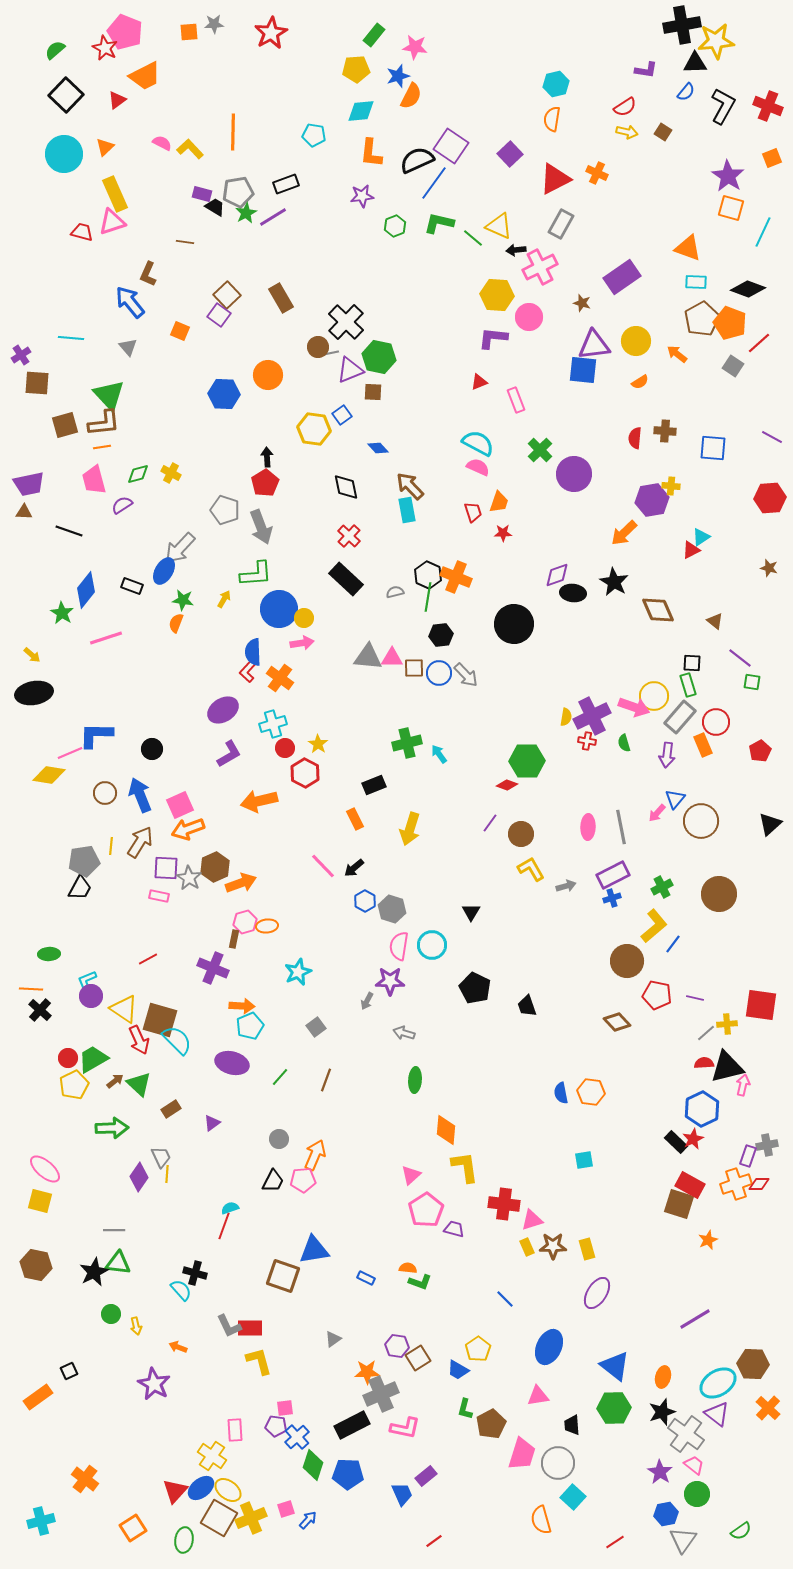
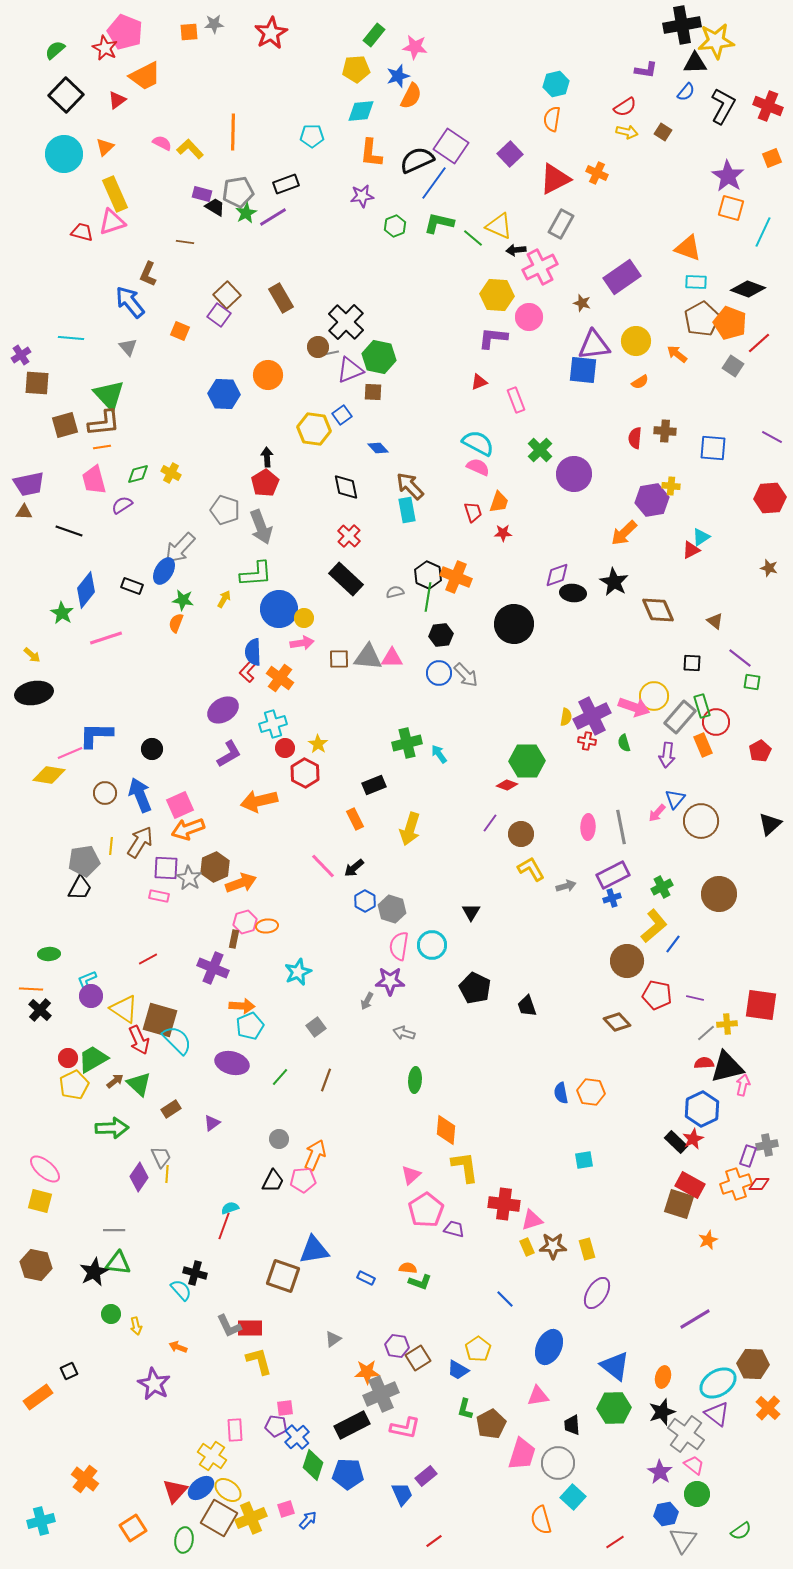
cyan pentagon at (314, 135): moved 2 px left, 1 px down; rotated 10 degrees counterclockwise
brown square at (414, 668): moved 75 px left, 9 px up
green rectangle at (688, 685): moved 14 px right, 21 px down
